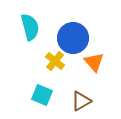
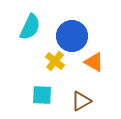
cyan semicircle: rotated 40 degrees clockwise
blue circle: moved 1 px left, 2 px up
orange triangle: rotated 20 degrees counterclockwise
cyan square: rotated 20 degrees counterclockwise
